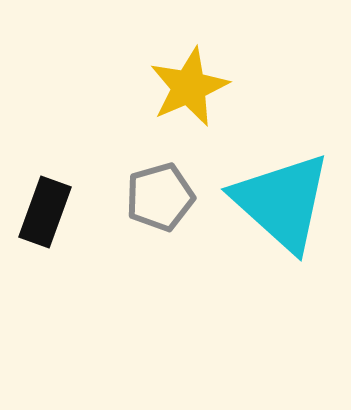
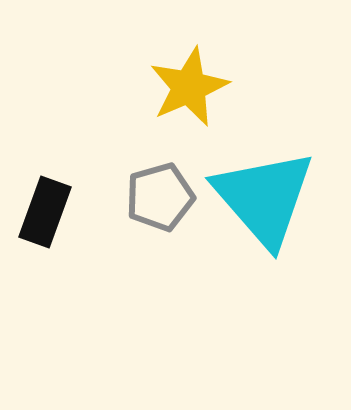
cyan triangle: moved 18 px left, 4 px up; rotated 7 degrees clockwise
